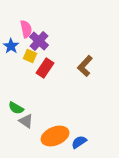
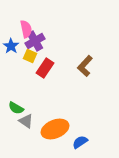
purple cross: moved 4 px left; rotated 18 degrees clockwise
orange ellipse: moved 7 px up
blue semicircle: moved 1 px right
